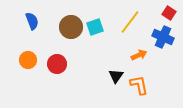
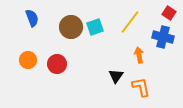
blue semicircle: moved 3 px up
blue cross: rotated 10 degrees counterclockwise
orange arrow: rotated 77 degrees counterclockwise
orange L-shape: moved 2 px right, 2 px down
